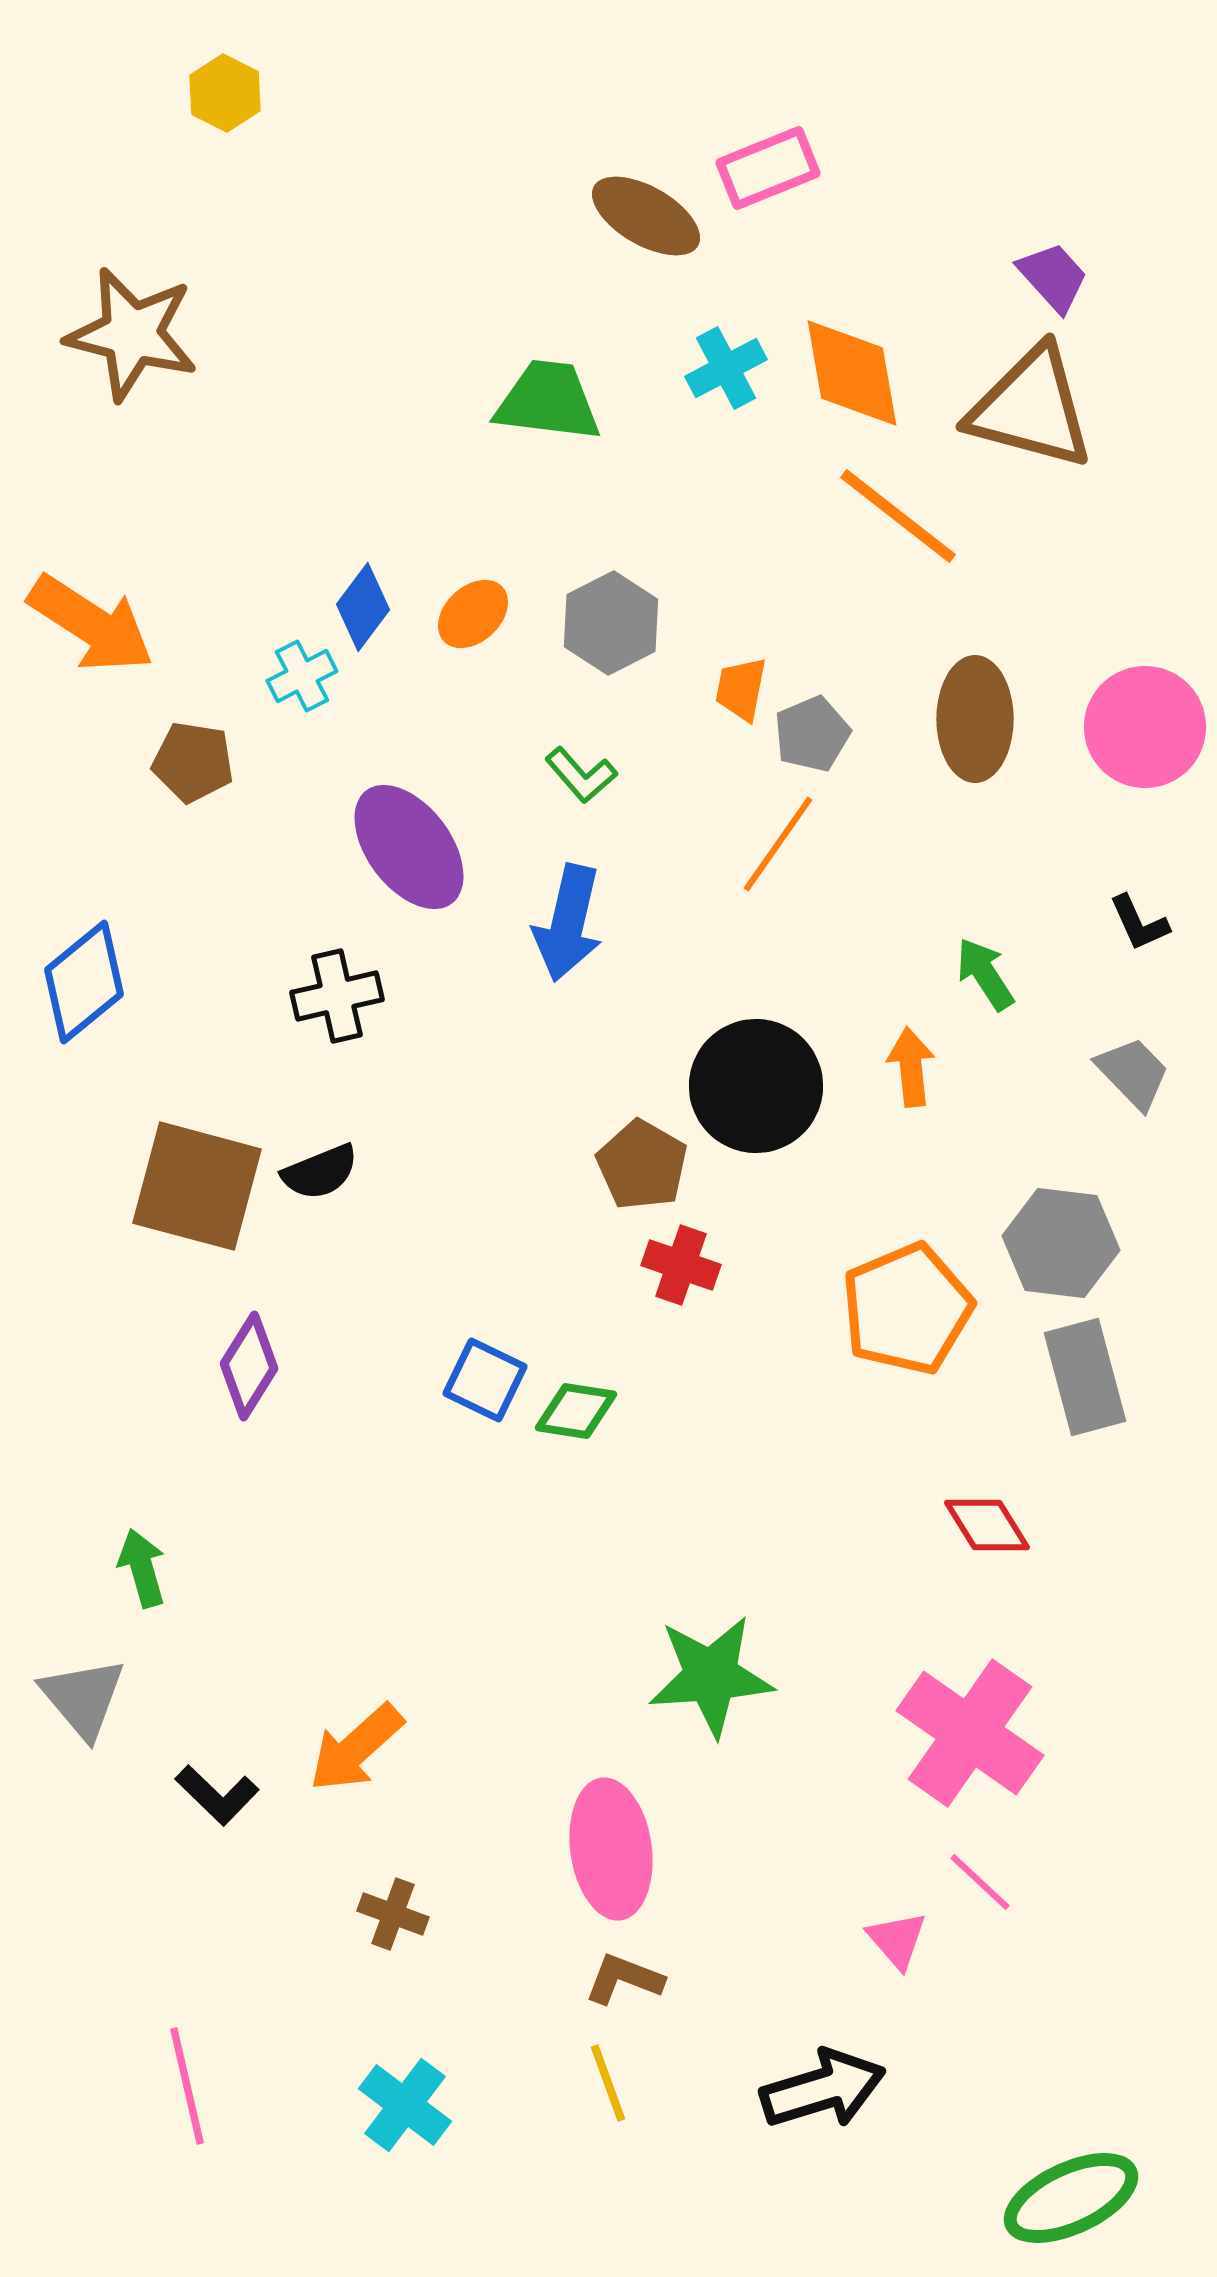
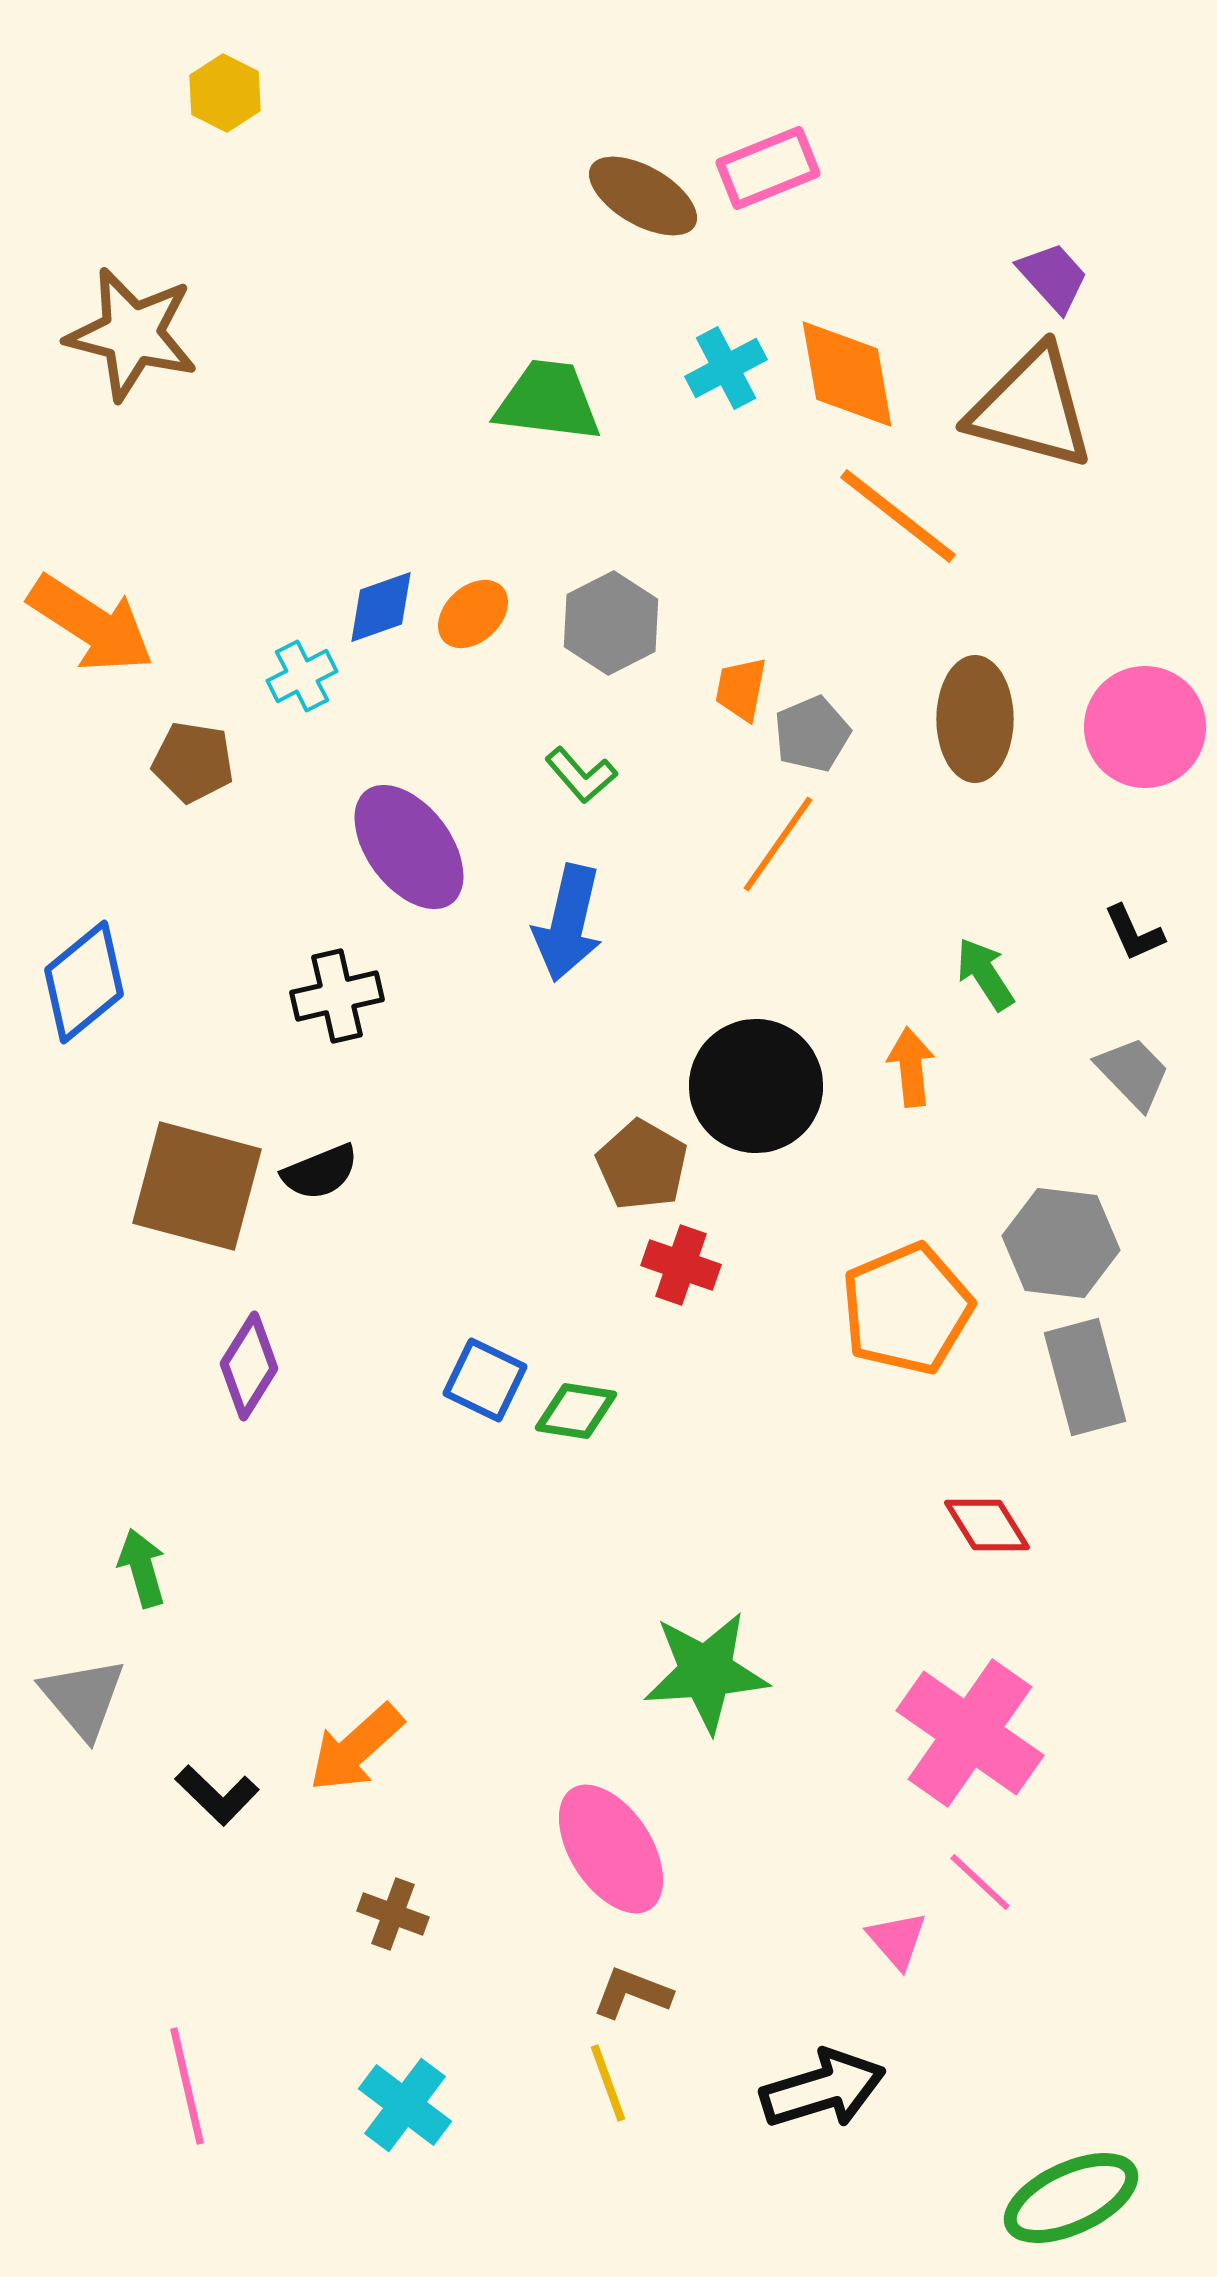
brown ellipse at (646, 216): moved 3 px left, 20 px up
orange diamond at (852, 373): moved 5 px left, 1 px down
blue diamond at (363, 607): moved 18 px right; rotated 34 degrees clockwise
black L-shape at (1139, 923): moved 5 px left, 10 px down
green star at (711, 1676): moved 5 px left, 4 px up
pink ellipse at (611, 1849): rotated 25 degrees counterclockwise
brown L-shape at (624, 1979): moved 8 px right, 14 px down
